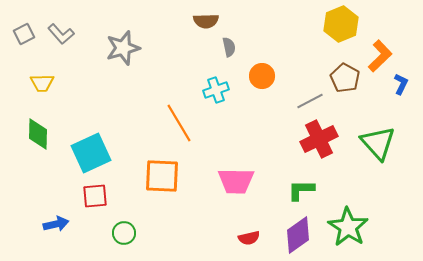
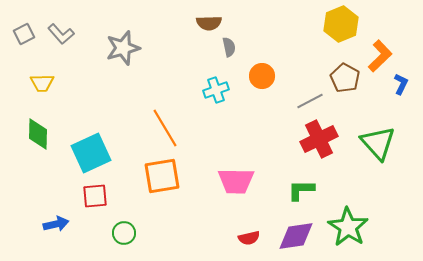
brown semicircle: moved 3 px right, 2 px down
orange line: moved 14 px left, 5 px down
orange square: rotated 12 degrees counterclockwise
purple diamond: moved 2 px left, 1 px down; rotated 27 degrees clockwise
